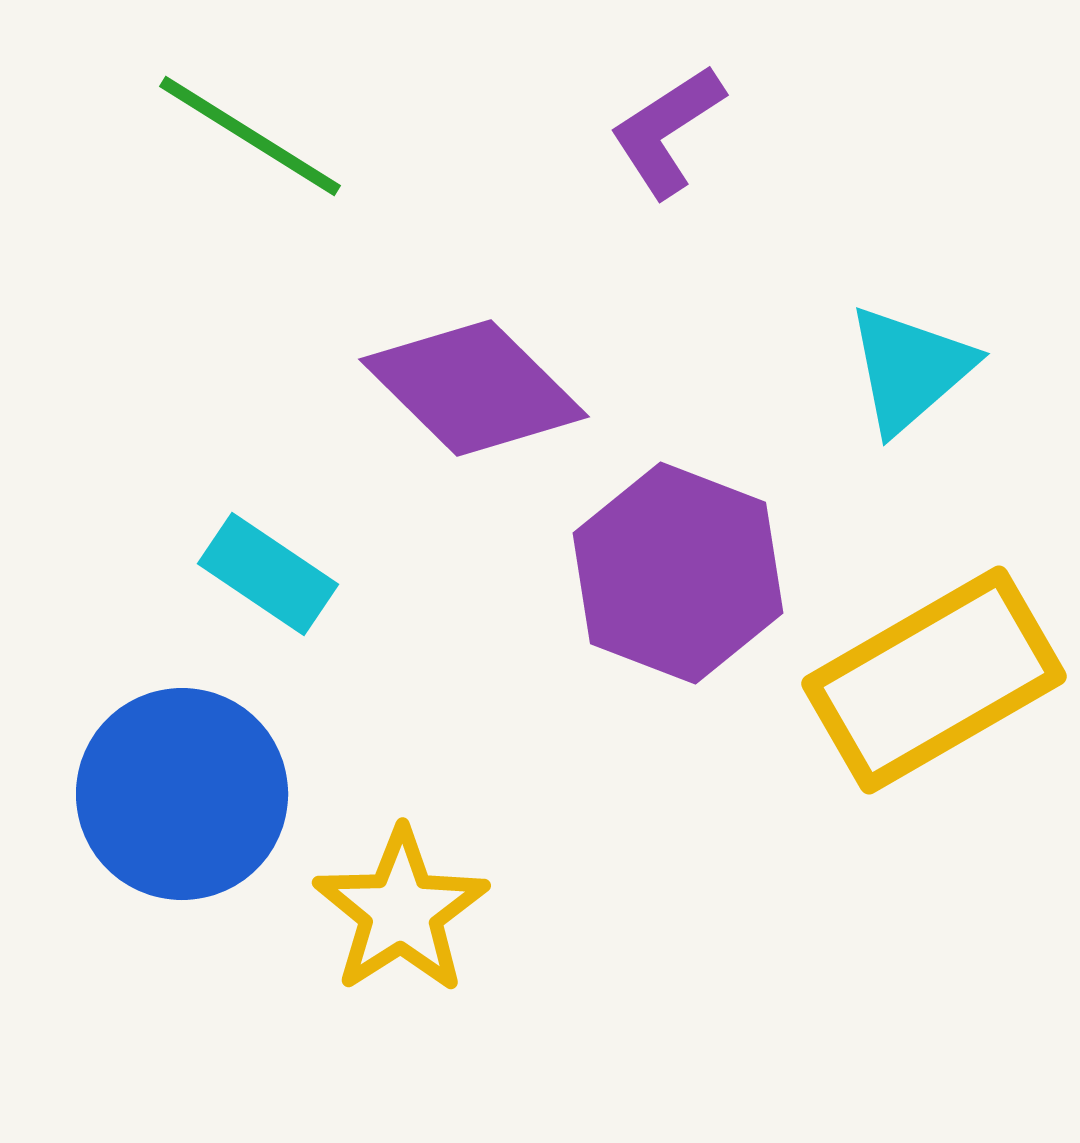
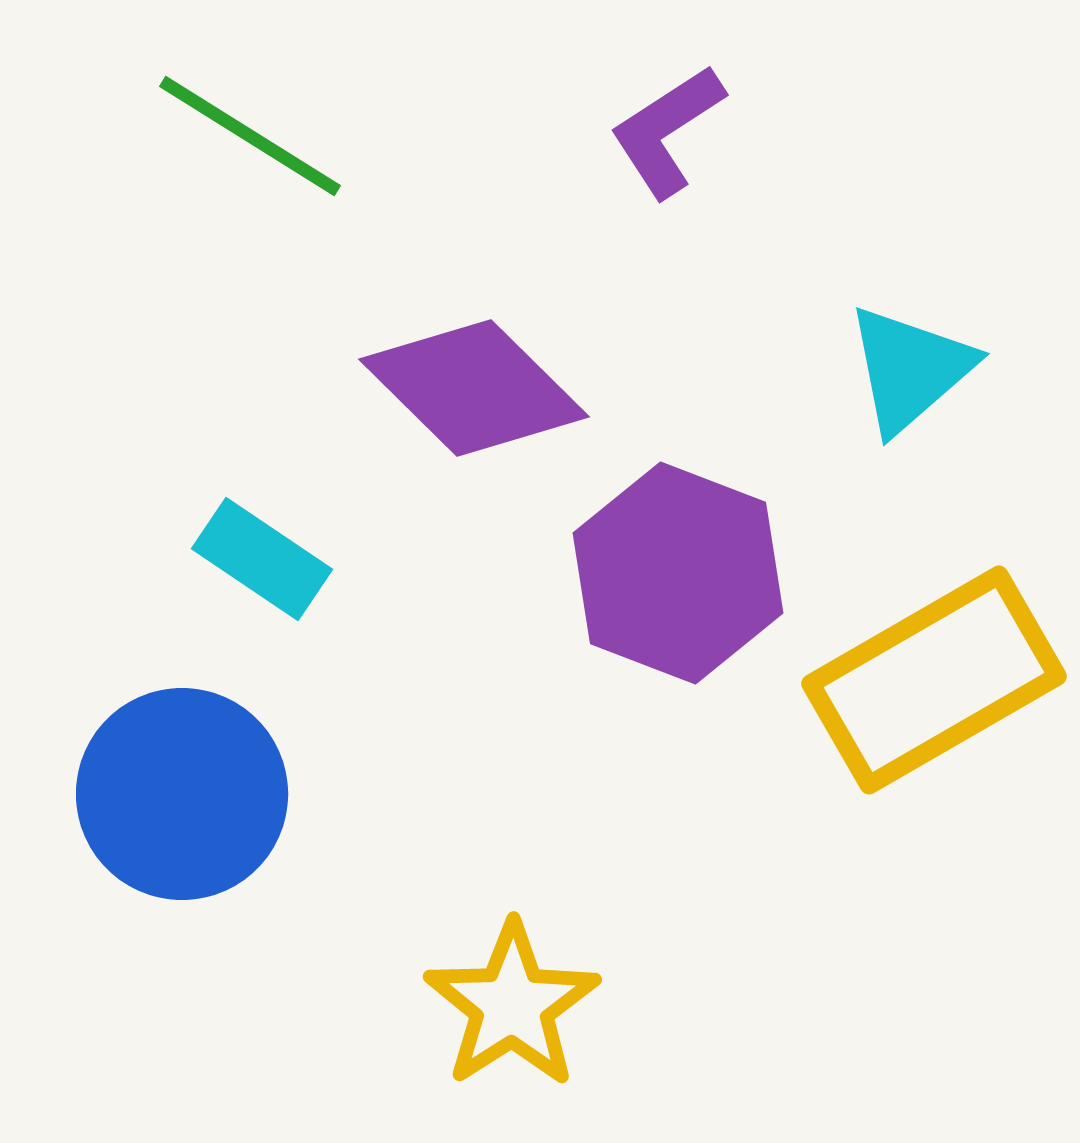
cyan rectangle: moved 6 px left, 15 px up
yellow star: moved 111 px right, 94 px down
